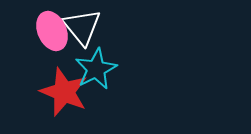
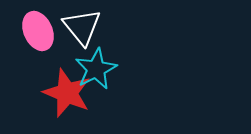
pink ellipse: moved 14 px left
red star: moved 3 px right, 1 px down
